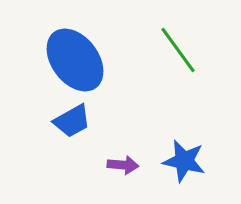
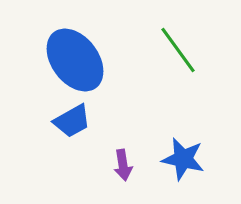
blue star: moved 1 px left, 2 px up
purple arrow: rotated 76 degrees clockwise
